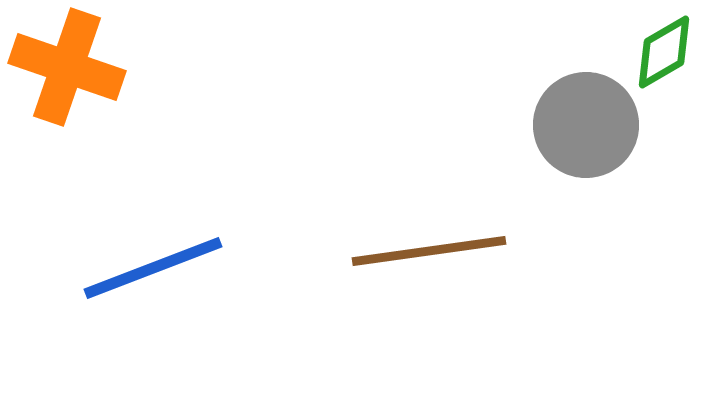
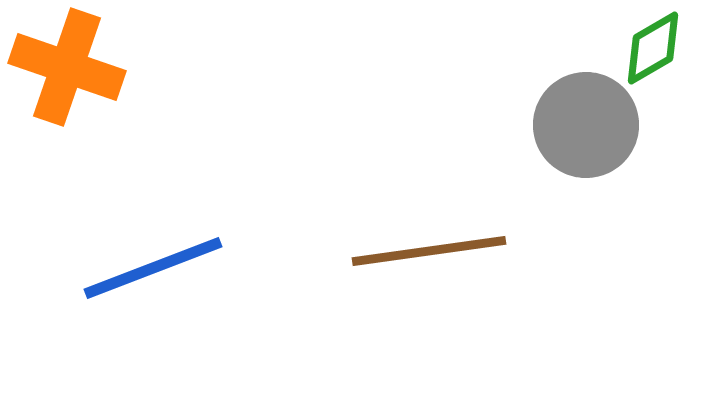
green diamond: moved 11 px left, 4 px up
